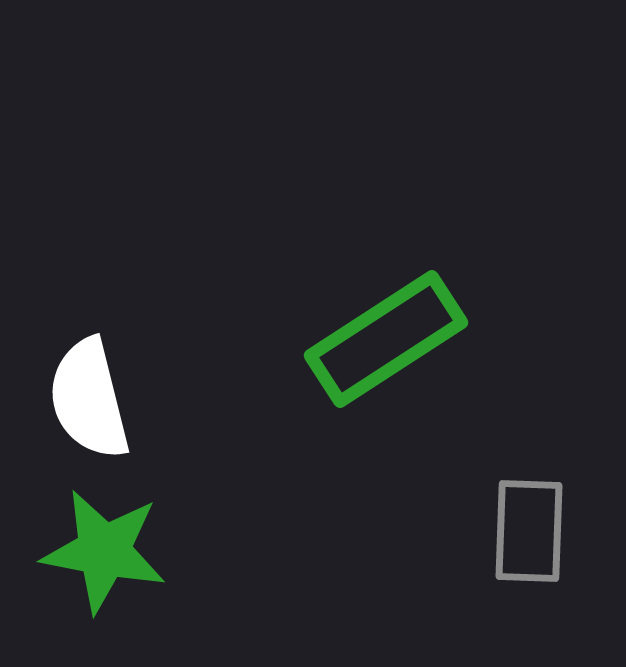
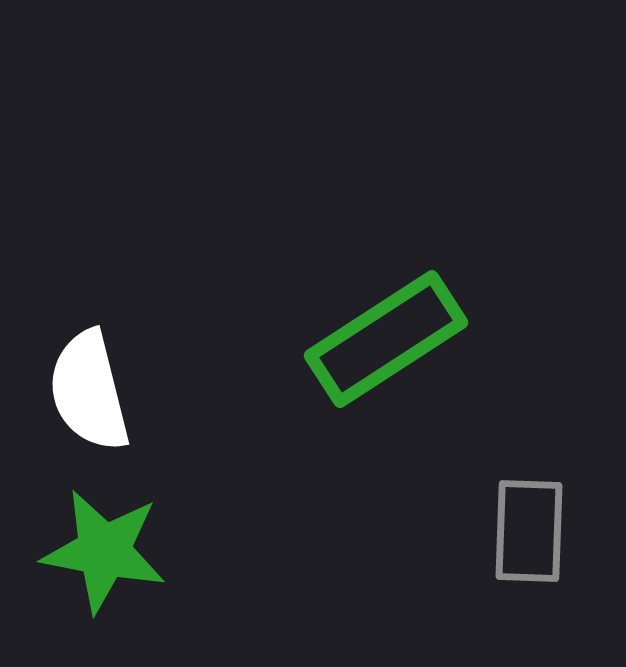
white semicircle: moved 8 px up
